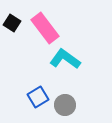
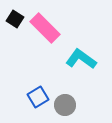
black square: moved 3 px right, 4 px up
pink rectangle: rotated 8 degrees counterclockwise
cyan L-shape: moved 16 px right
